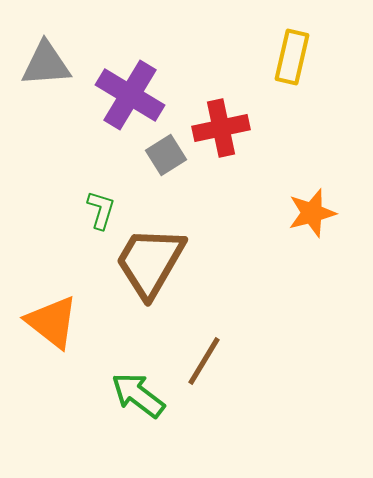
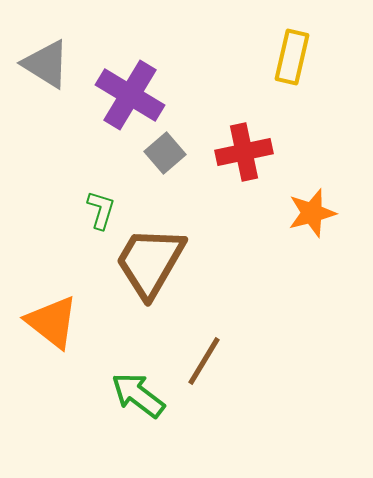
gray triangle: rotated 36 degrees clockwise
red cross: moved 23 px right, 24 px down
gray square: moved 1 px left, 2 px up; rotated 9 degrees counterclockwise
